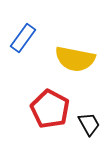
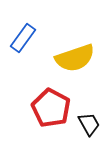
yellow semicircle: moved 1 px up; rotated 30 degrees counterclockwise
red pentagon: moved 1 px right, 1 px up
